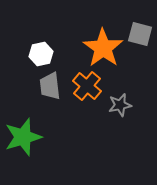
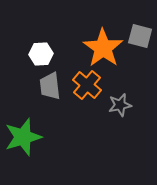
gray square: moved 2 px down
white hexagon: rotated 10 degrees clockwise
orange cross: moved 1 px up
